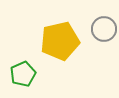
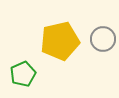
gray circle: moved 1 px left, 10 px down
